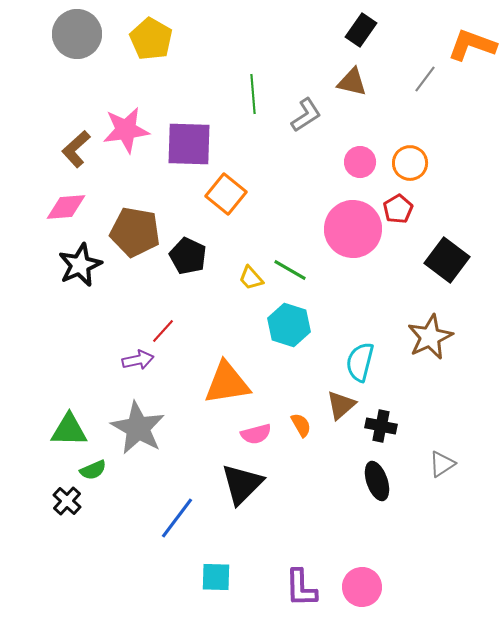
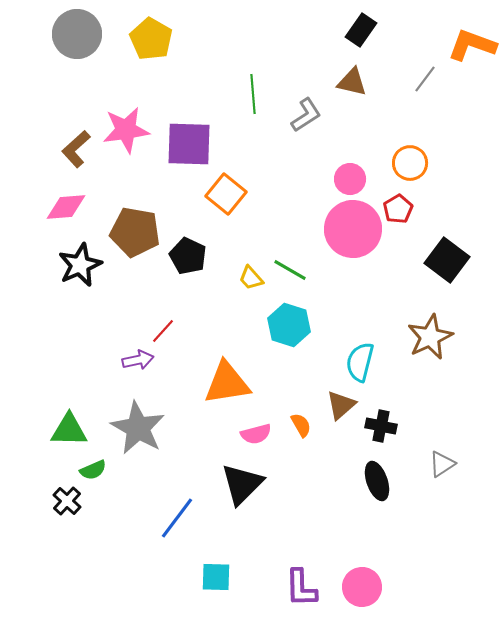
pink circle at (360, 162): moved 10 px left, 17 px down
